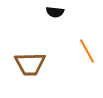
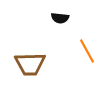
black semicircle: moved 5 px right, 6 px down
